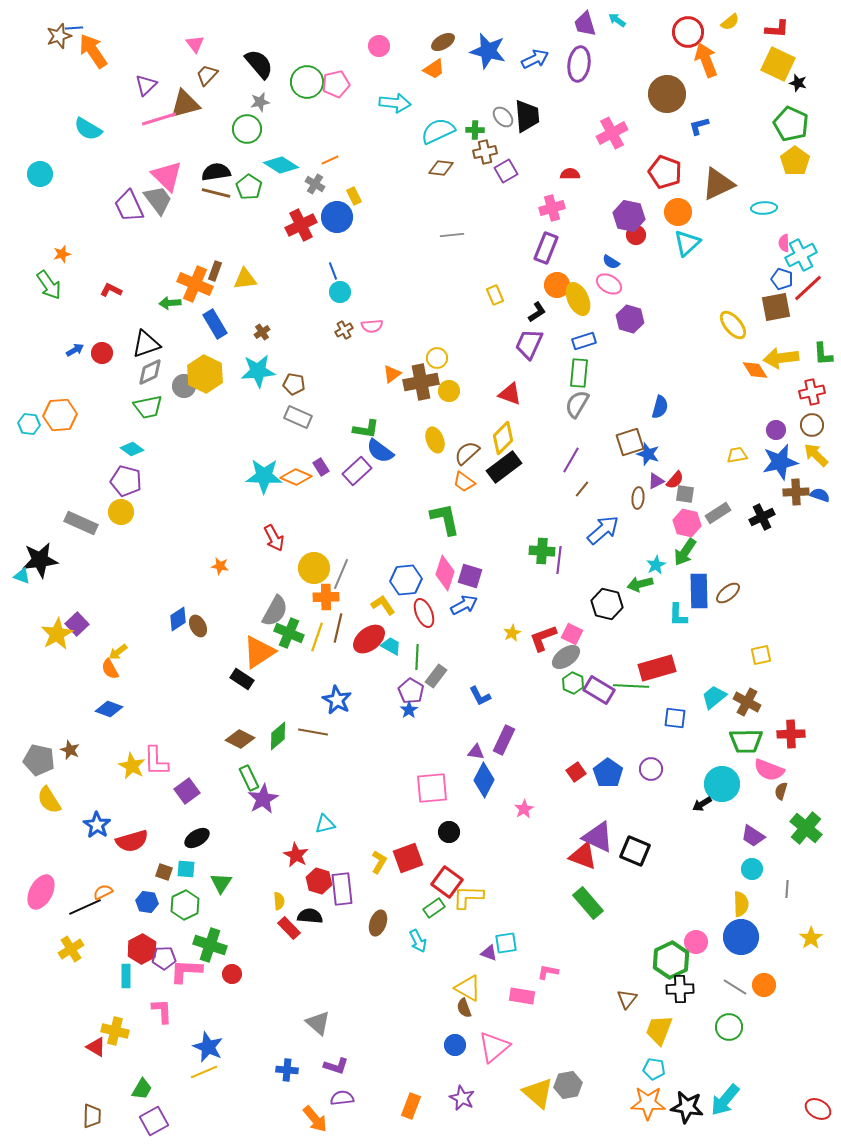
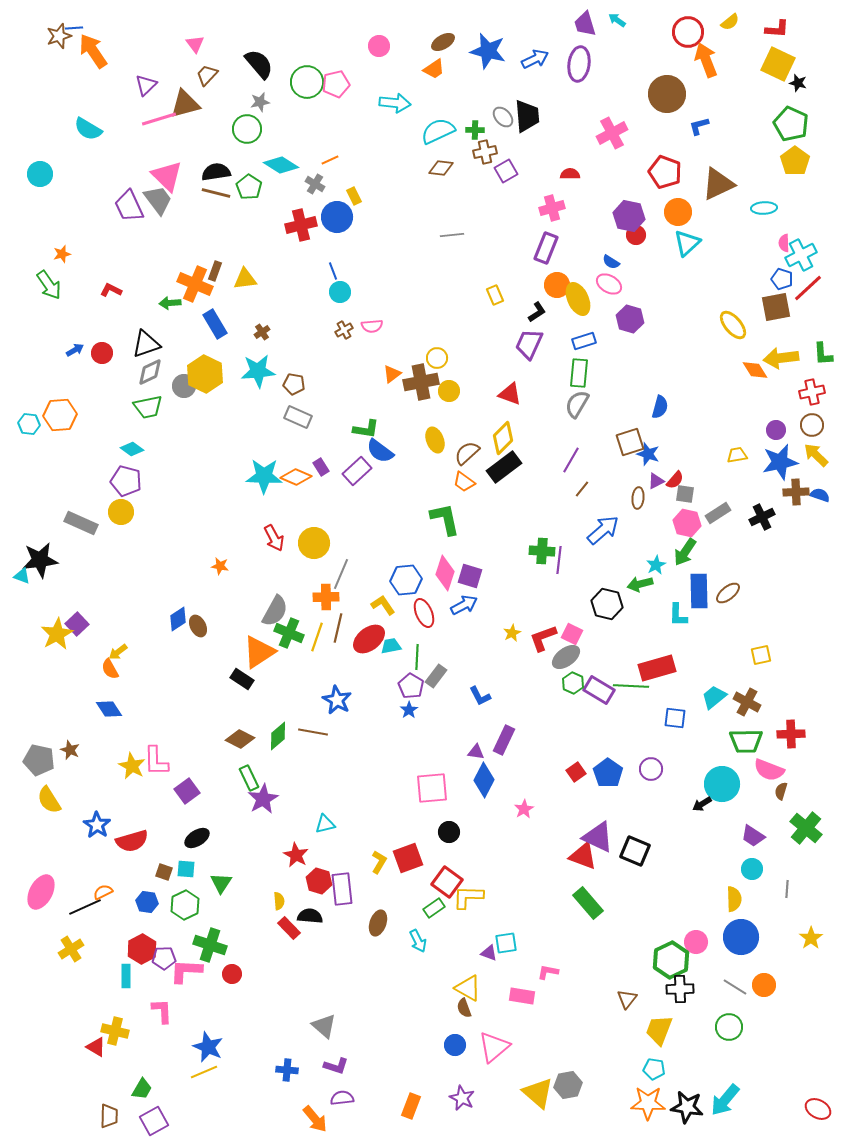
red cross at (301, 225): rotated 12 degrees clockwise
yellow circle at (314, 568): moved 25 px up
cyan trapezoid at (391, 646): rotated 40 degrees counterclockwise
purple pentagon at (411, 691): moved 5 px up
blue diamond at (109, 709): rotated 36 degrees clockwise
yellow semicircle at (741, 904): moved 7 px left, 5 px up
gray triangle at (318, 1023): moved 6 px right, 3 px down
brown trapezoid at (92, 1116): moved 17 px right
